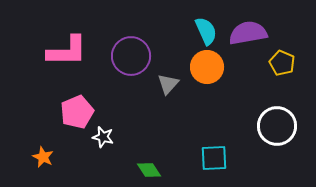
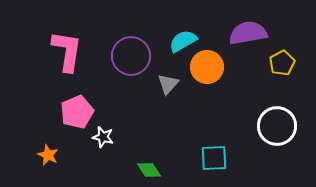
cyan semicircle: moved 23 px left, 10 px down; rotated 96 degrees counterclockwise
pink L-shape: rotated 81 degrees counterclockwise
yellow pentagon: rotated 20 degrees clockwise
orange star: moved 5 px right, 2 px up
